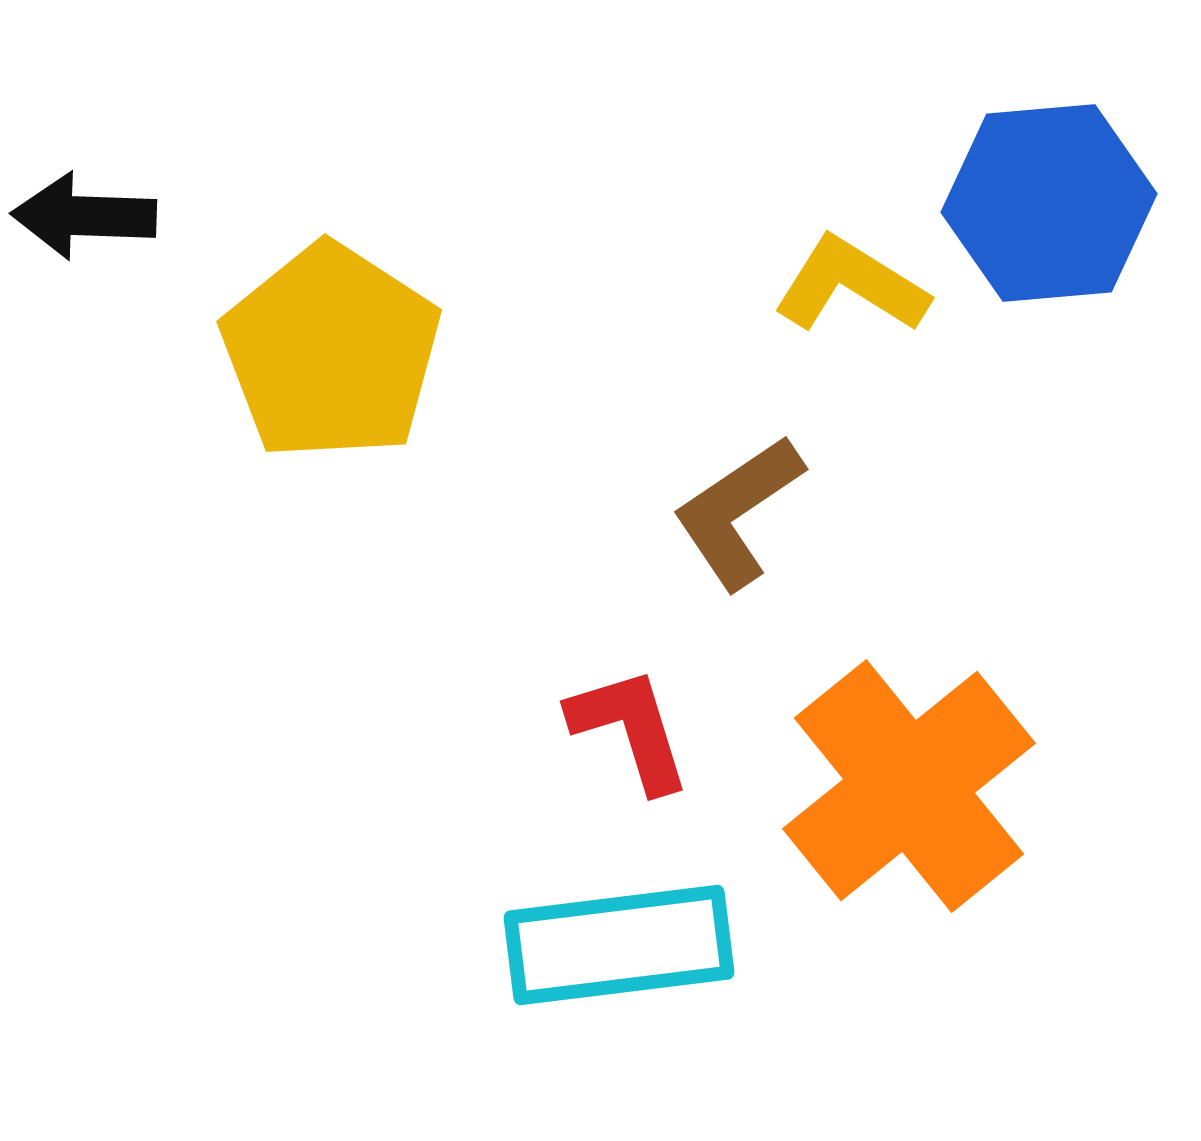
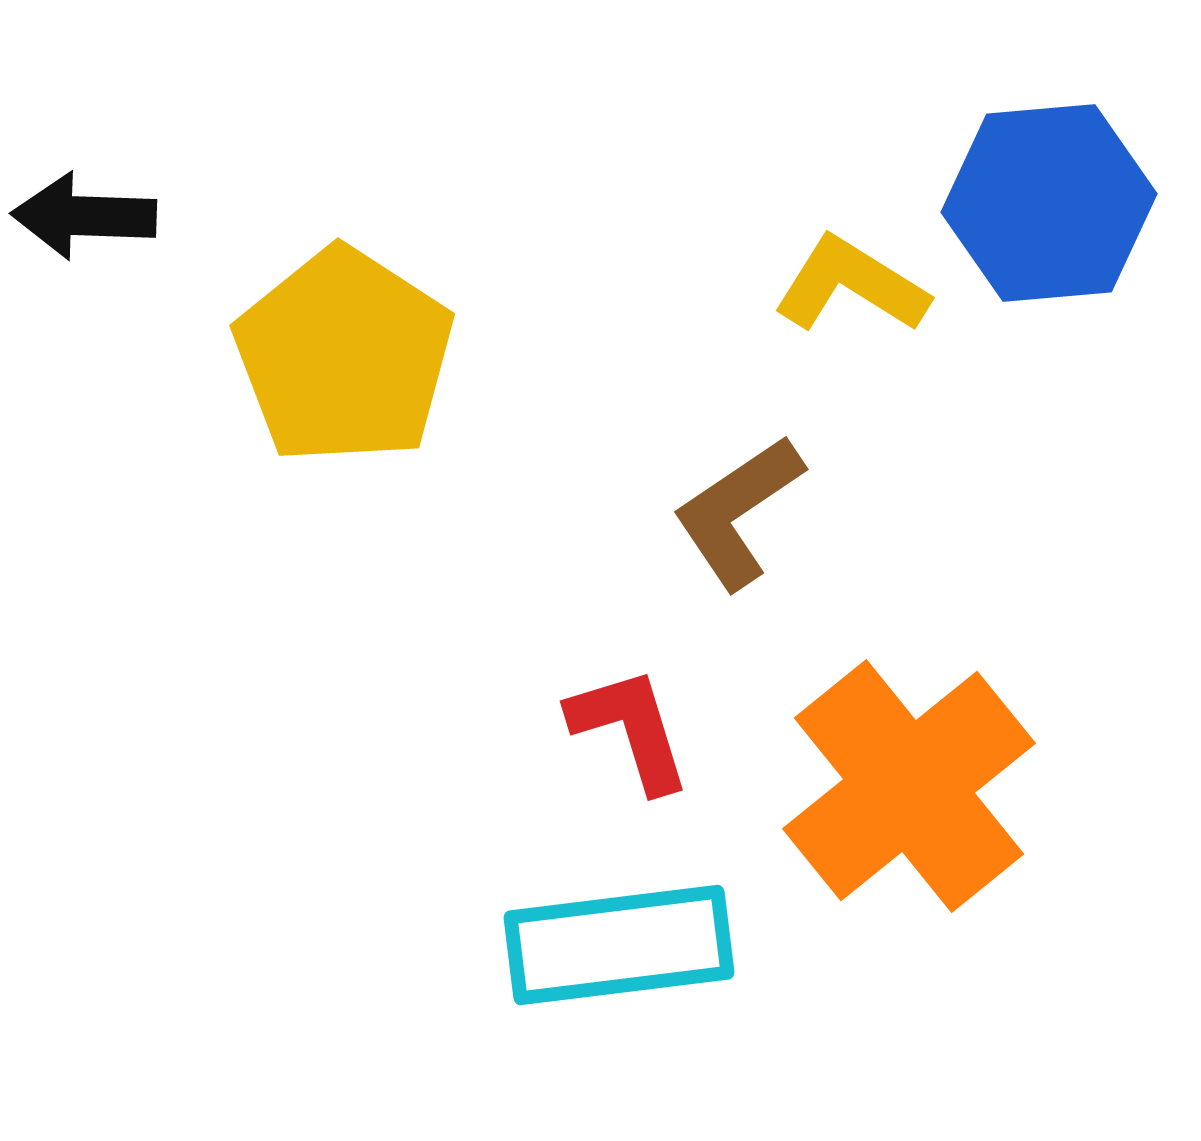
yellow pentagon: moved 13 px right, 4 px down
